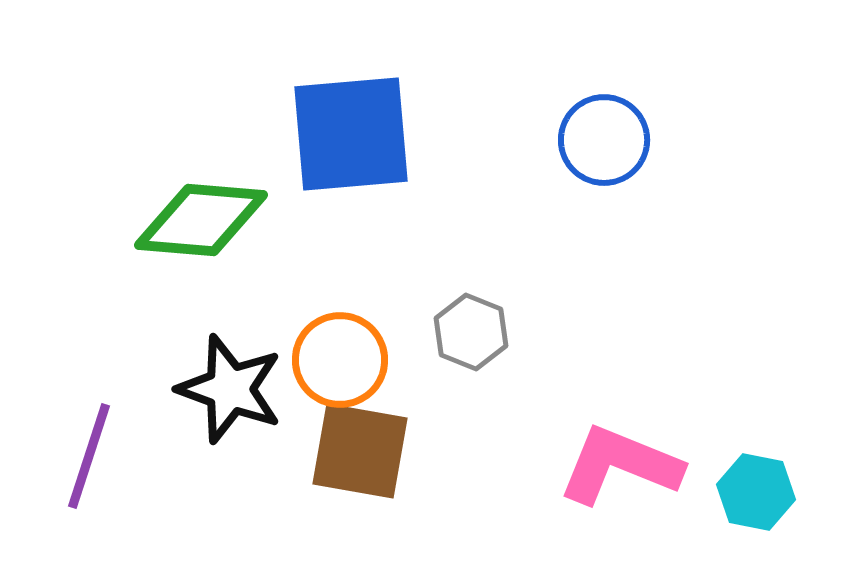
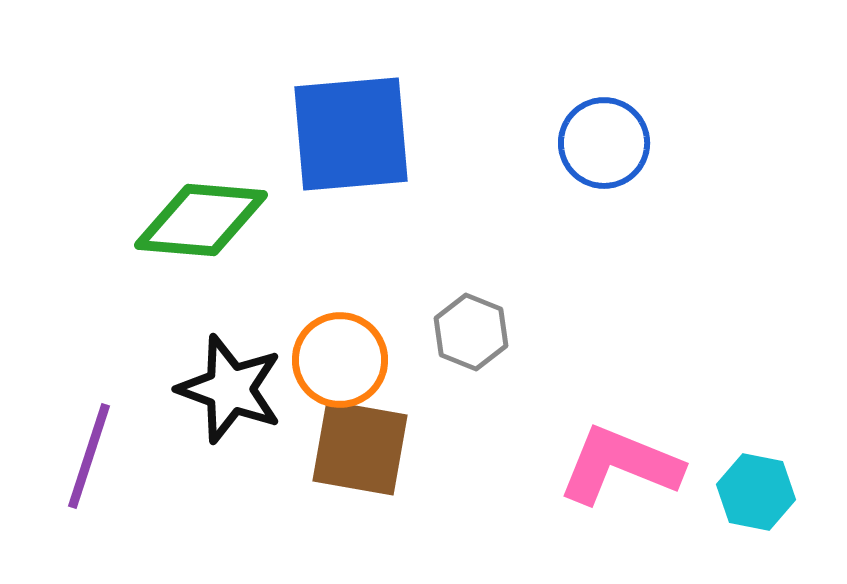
blue circle: moved 3 px down
brown square: moved 3 px up
